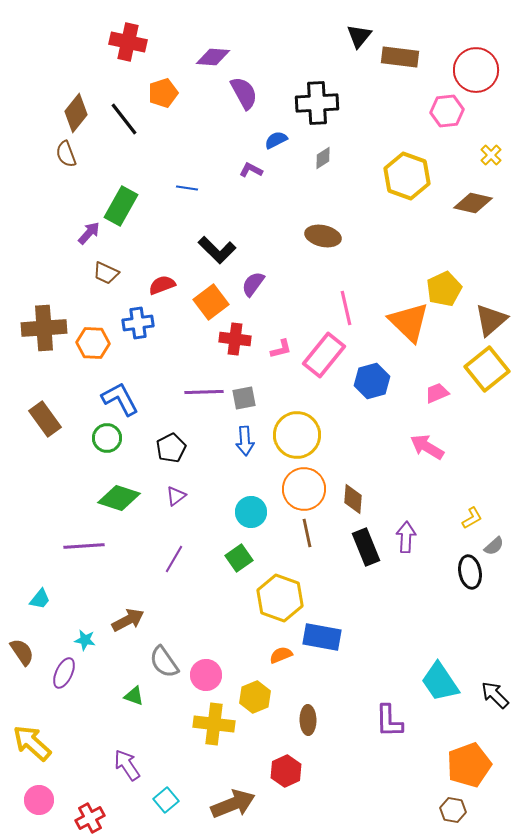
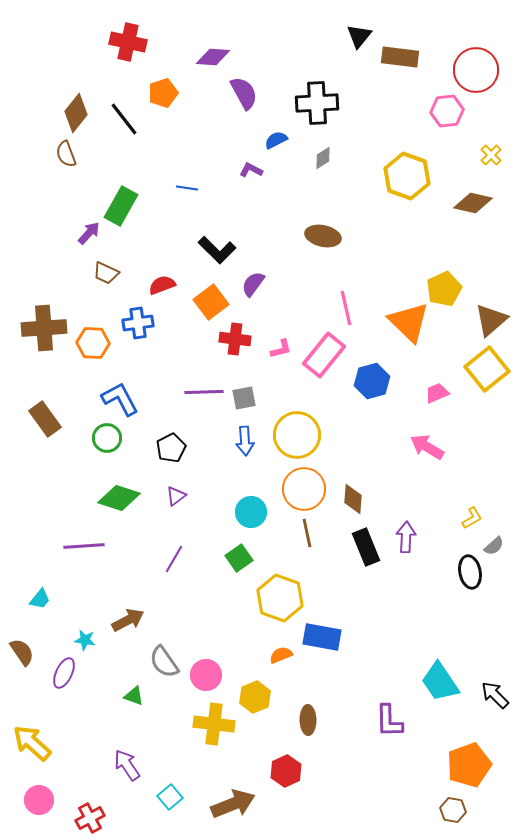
cyan square at (166, 800): moved 4 px right, 3 px up
